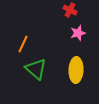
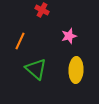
red cross: moved 28 px left
pink star: moved 9 px left, 3 px down
orange line: moved 3 px left, 3 px up
